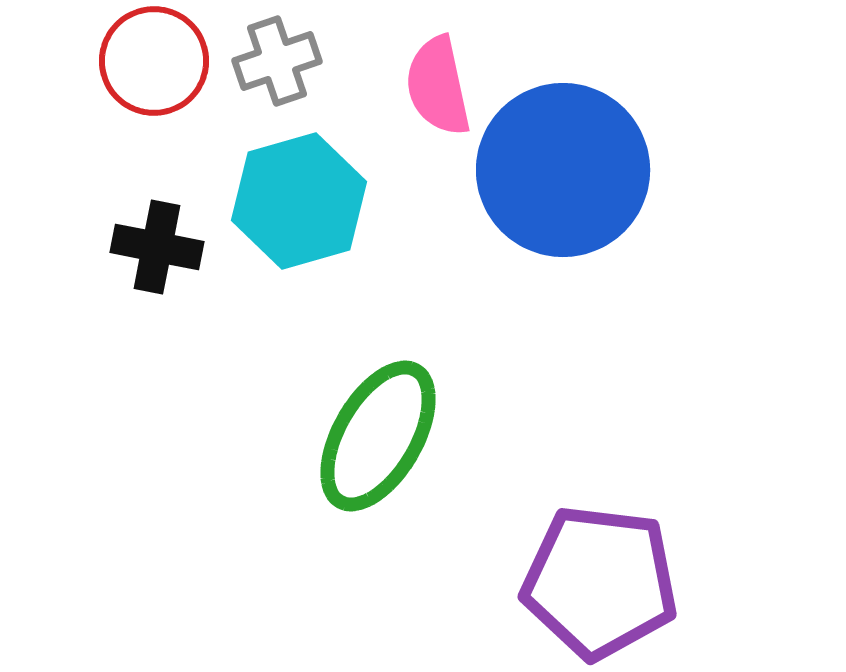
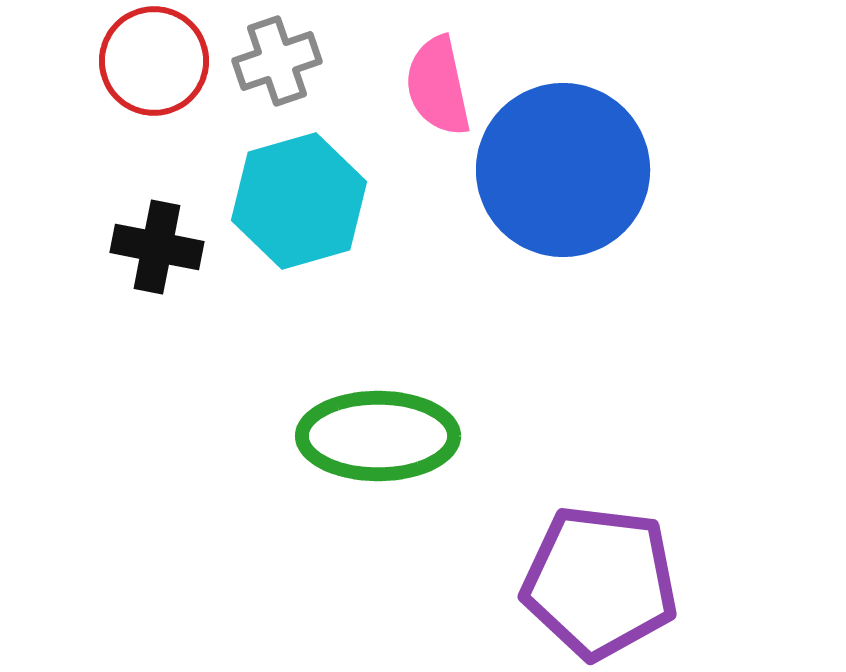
green ellipse: rotated 60 degrees clockwise
